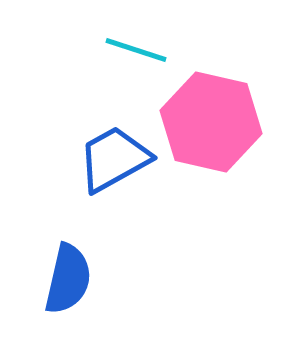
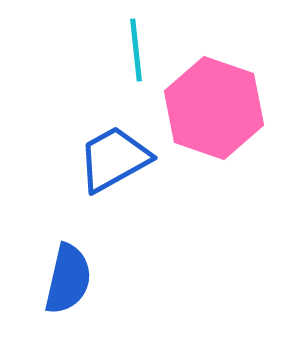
cyan line: rotated 66 degrees clockwise
pink hexagon: moved 3 px right, 14 px up; rotated 6 degrees clockwise
